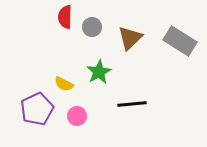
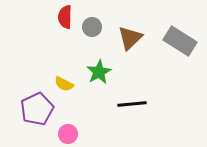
pink circle: moved 9 px left, 18 px down
